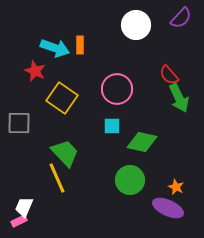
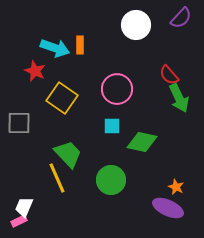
green trapezoid: moved 3 px right, 1 px down
green circle: moved 19 px left
